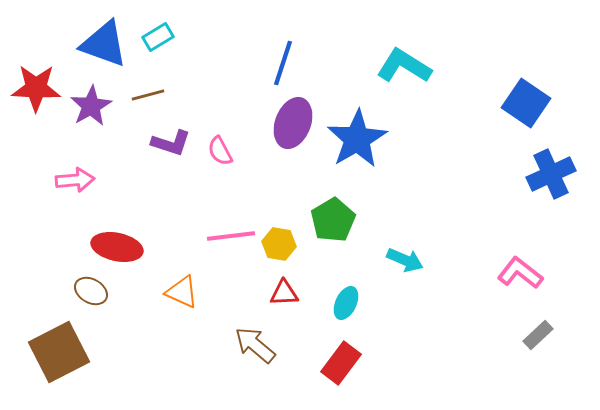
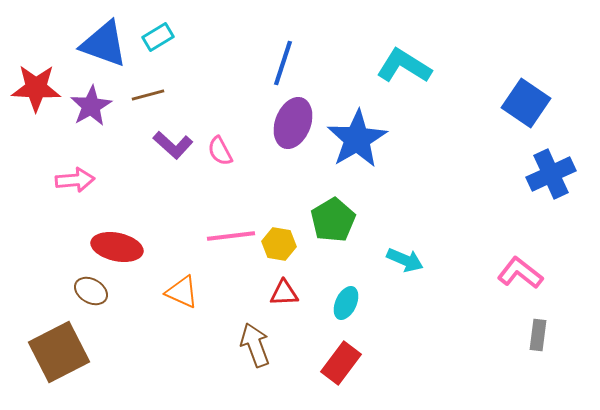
purple L-shape: moved 2 px right, 2 px down; rotated 24 degrees clockwise
gray rectangle: rotated 40 degrees counterclockwise
brown arrow: rotated 30 degrees clockwise
